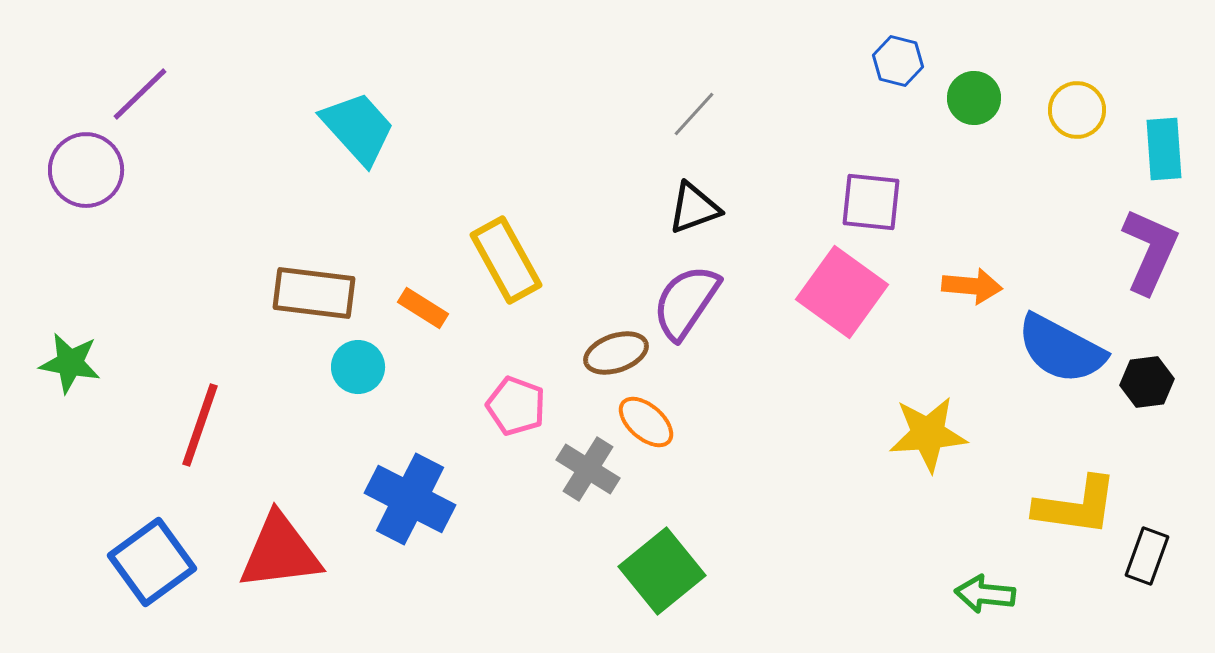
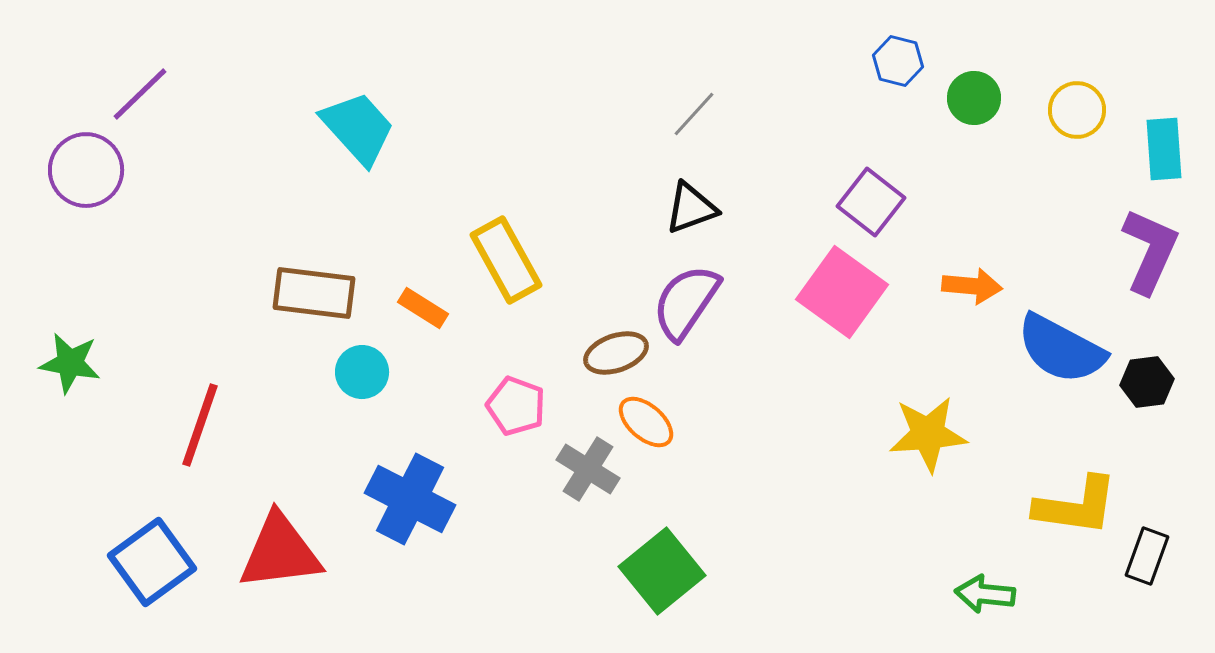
purple square: rotated 32 degrees clockwise
black triangle: moved 3 px left
cyan circle: moved 4 px right, 5 px down
